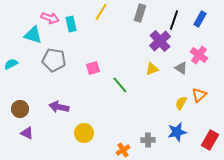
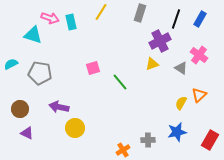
black line: moved 2 px right, 1 px up
cyan rectangle: moved 2 px up
purple cross: rotated 15 degrees clockwise
gray pentagon: moved 14 px left, 13 px down
yellow triangle: moved 5 px up
green line: moved 3 px up
yellow circle: moved 9 px left, 5 px up
